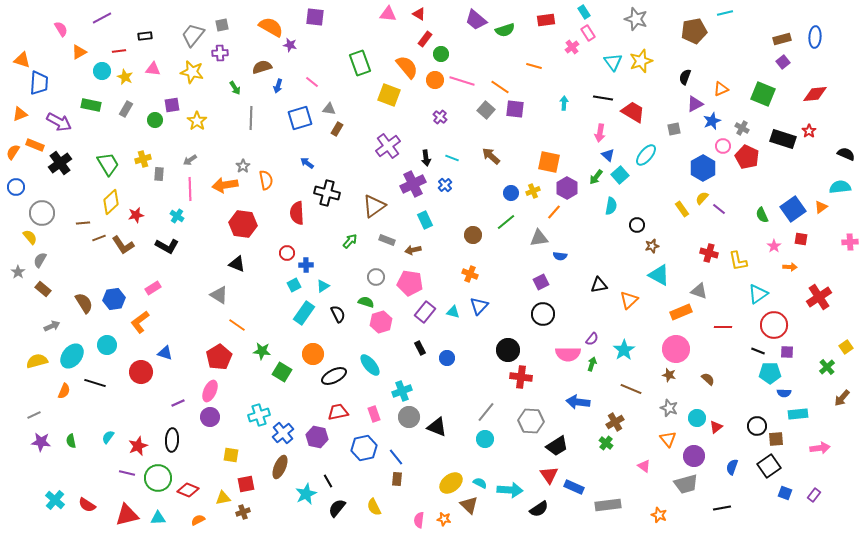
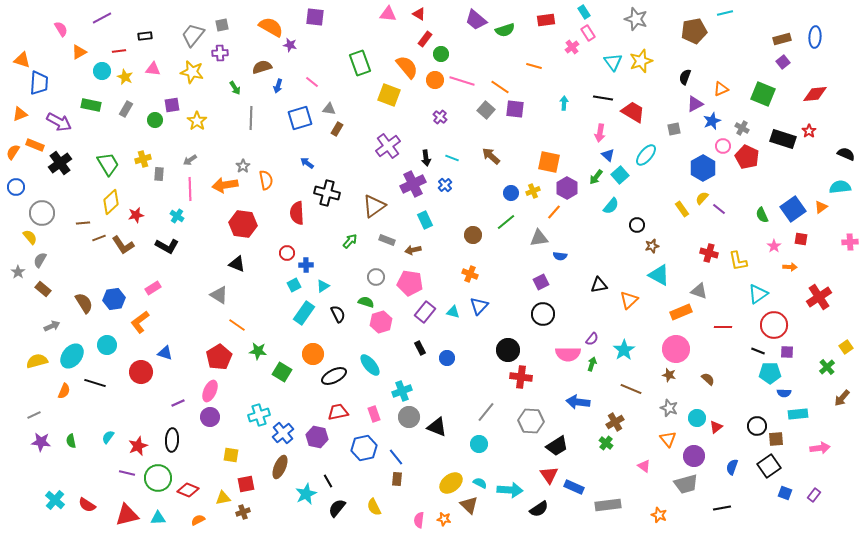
cyan semicircle at (611, 206): rotated 30 degrees clockwise
green star at (262, 351): moved 4 px left
cyan circle at (485, 439): moved 6 px left, 5 px down
